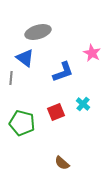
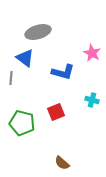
blue L-shape: rotated 35 degrees clockwise
cyan cross: moved 9 px right, 4 px up; rotated 24 degrees counterclockwise
